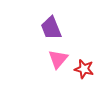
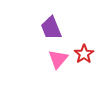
red star: moved 15 px up; rotated 24 degrees clockwise
